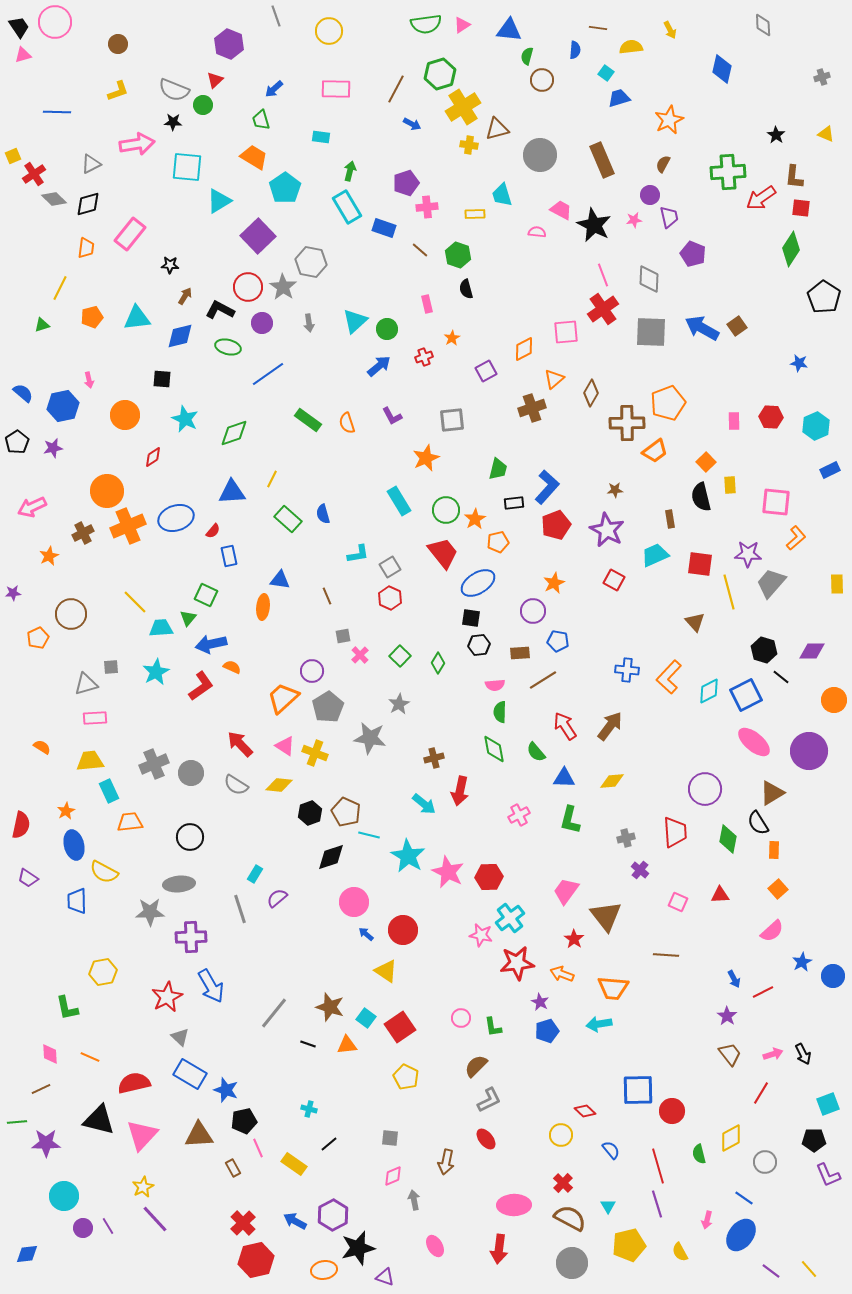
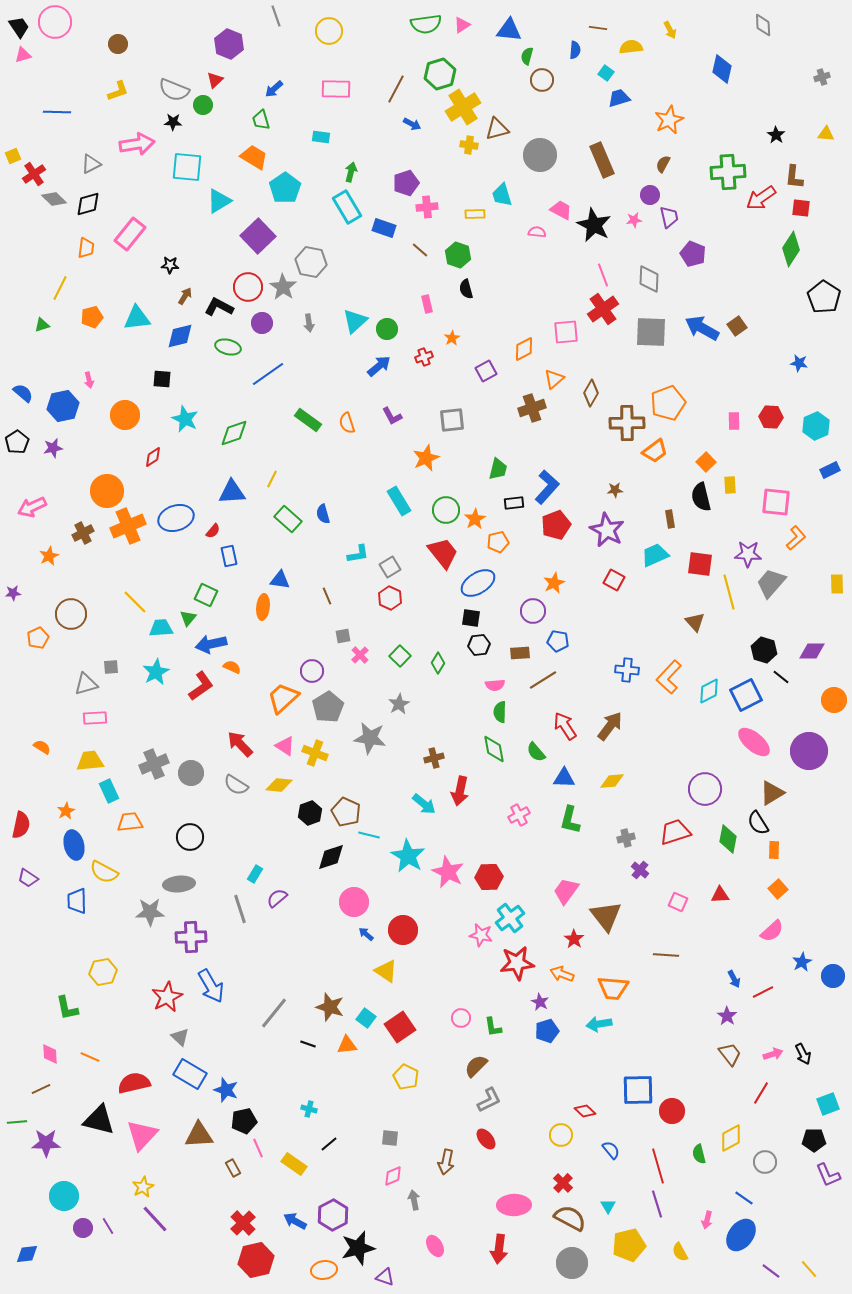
yellow triangle at (826, 134): rotated 18 degrees counterclockwise
green arrow at (350, 171): moved 1 px right, 1 px down
black L-shape at (220, 310): moved 1 px left, 3 px up
red trapezoid at (675, 832): rotated 104 degrees counterclockwise
